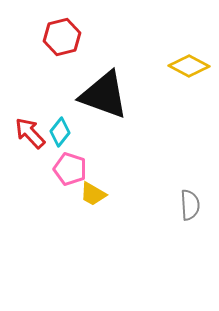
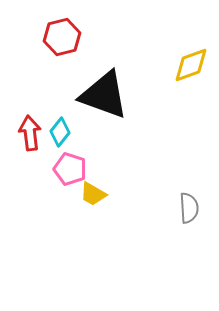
yellow diamond: moved 2 px right, 1 px up; rotated 48 degrees counterclockwise
red arrow: rotated 36 degrees clockwise
gray semicircle: moved 1 px left, 3 px down
